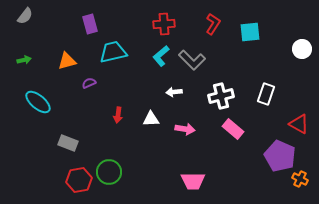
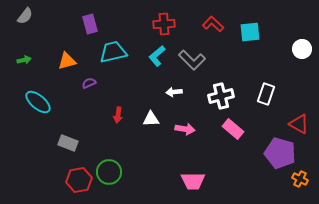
red L-shape: rotated 80 degrees counterclockwise
cyan L-shape: moved 4 px left
purple pentagon: moved 3 px up; rotated 8 degrees counterclockwise
